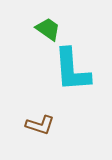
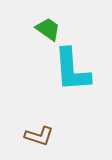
brown L-shape: moved 1 px left, 11 px down
